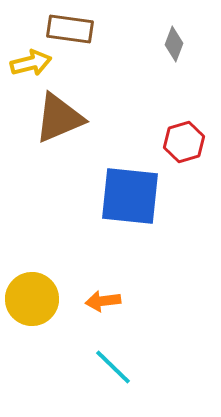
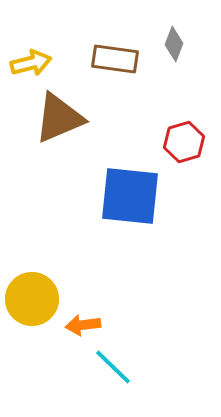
brown rectangle: moved 45 px right, 30 px down
orange arrow: moved 20 px left, 24 px down
